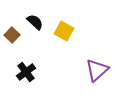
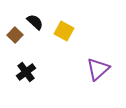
brown square: moved 3 px right
purple triangle: moved 1 px right, 1 px up
